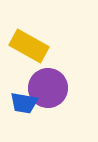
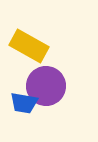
purple circle: moved 2 px left, 2 px up
